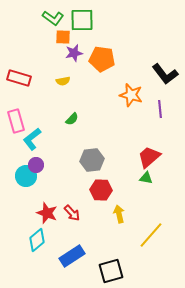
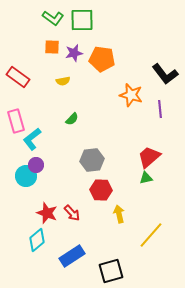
orange square: moved 11 px left, 10 px down
red rectangle: moved 1 px left, 1 px up; rotated 20 degrees clockwise
green triangle: rotated 24 degrees counterclockwise
